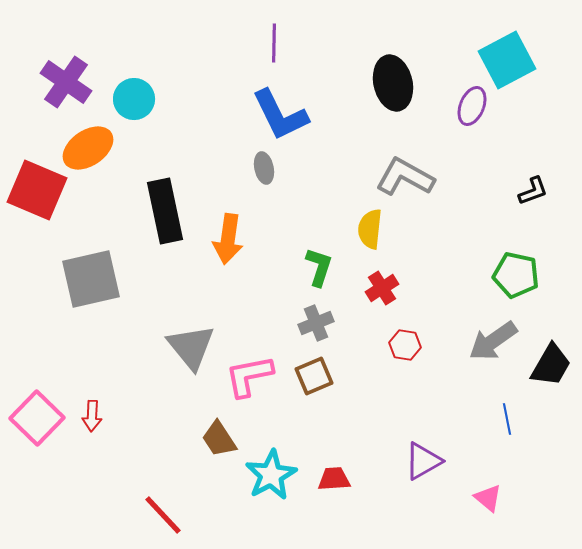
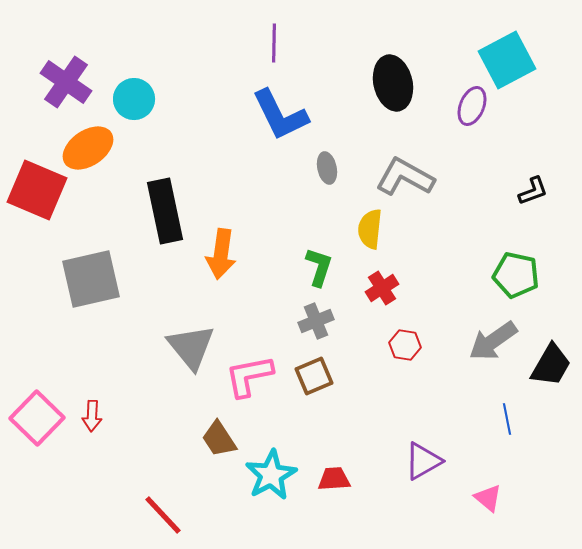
gray ellipse: moved 63 px right
orange arrow: moved 7 px left, 15 px down
gray cross: moved 2 px up
